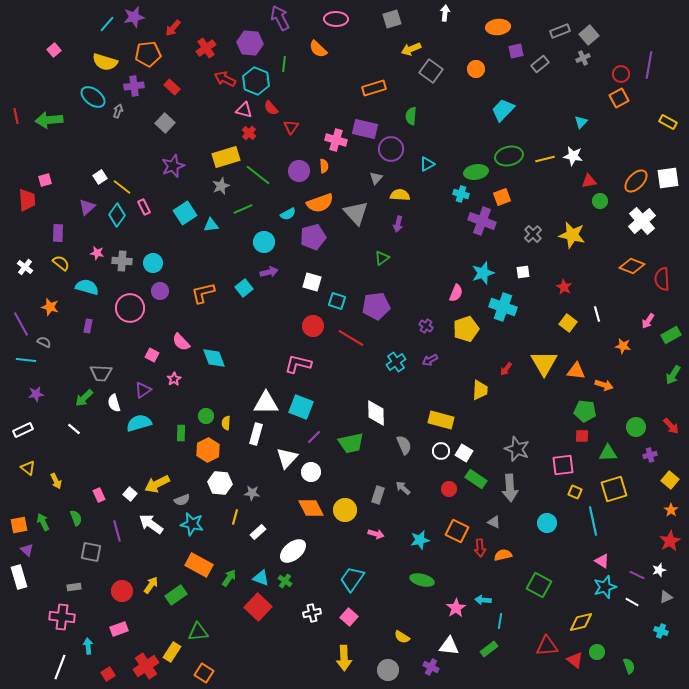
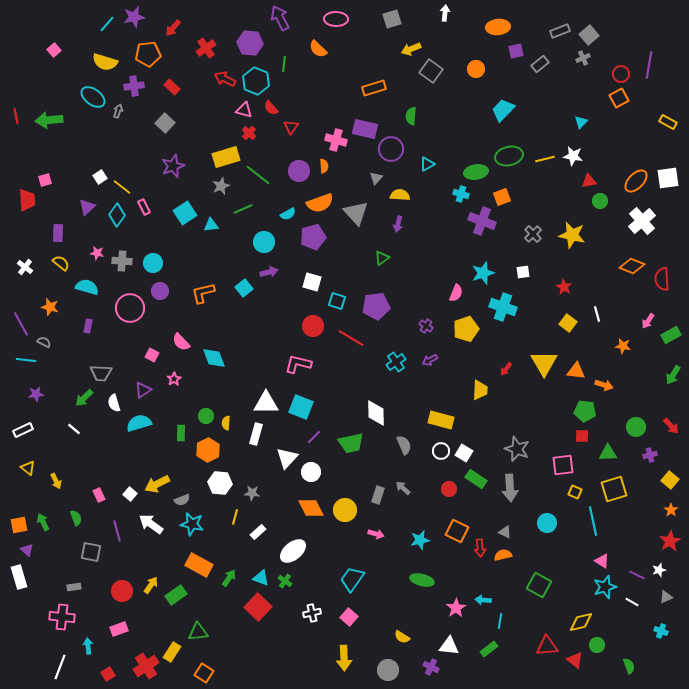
gray triangle at (494, 522): moved 11 px right, 10 px down
green circle at (597, 652): moved 7 px up
